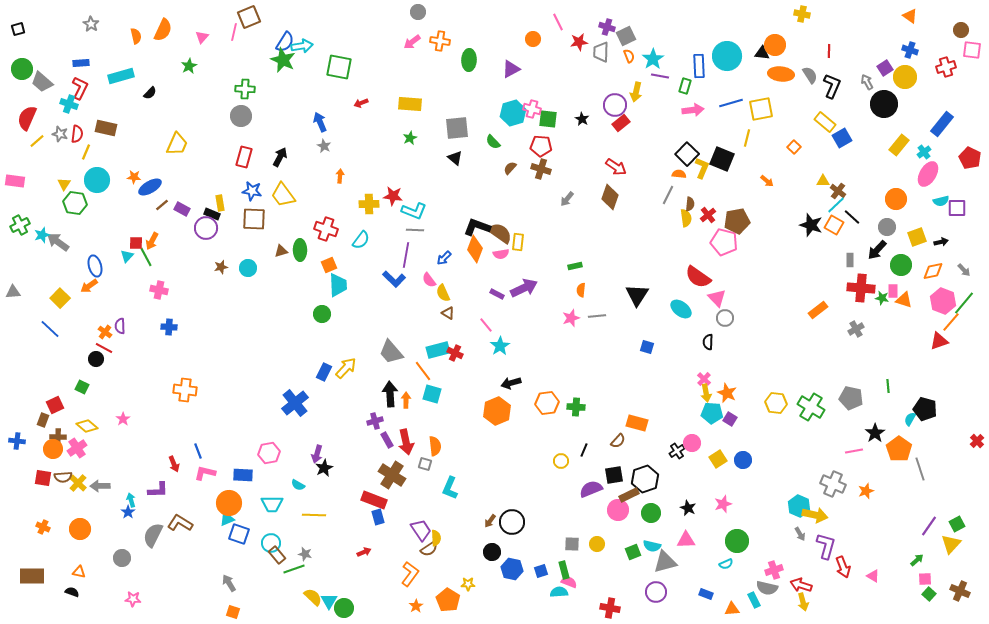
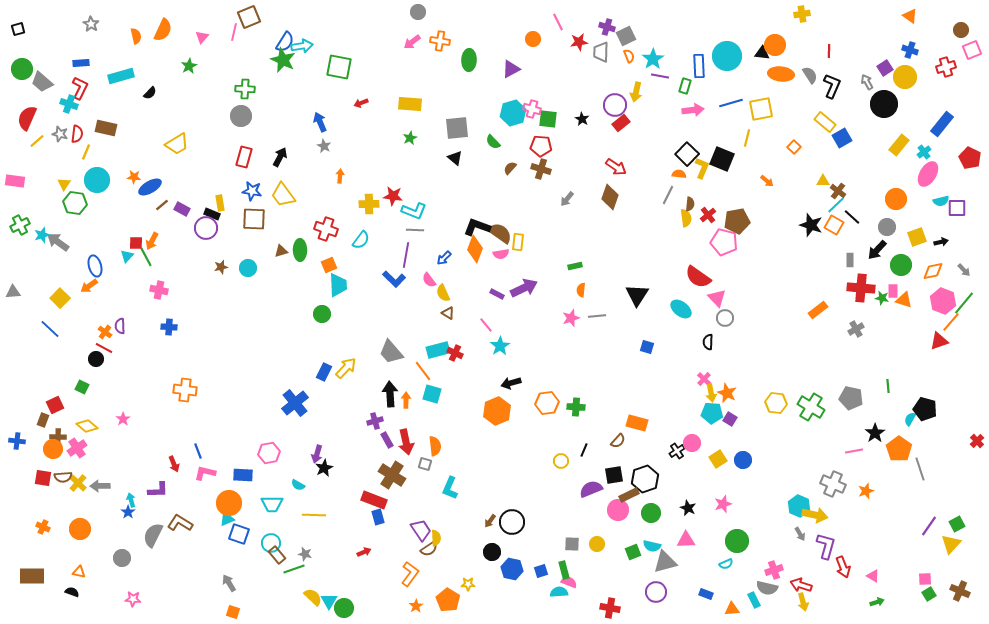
yellow cross at (802, 14): rotated 21 degrees counterclockwise
pink square at (972, 50): rotated 30 degrees counterclockwise
yellow trapezoid at (177, 144): rotated 35 degrees clockwise
yellow arrow at (706, 393): moved 5 px right
green arrow at (917, 560): moved 40 px left, 42 px down; rotated 24 degrees clockwise
green square at (929, 594): rotated 16 degrees clockwise
